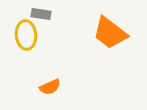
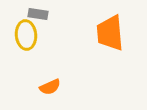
gray rectangle: moved 3 px left
orange trapezoid: rotated 48 degrees clockwise
